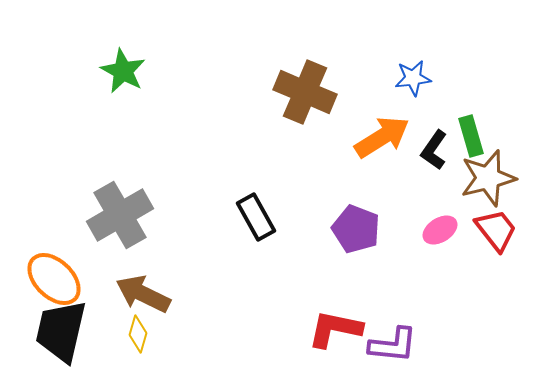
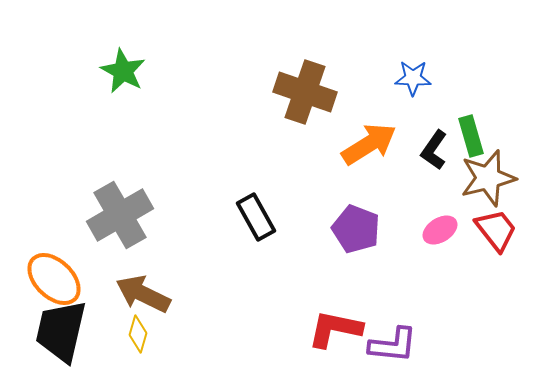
blue star: rotated 9 degrees clockwise
brown cross: rotated 4 degrees counterclockwise
orange arrow: moved 13 px left, 7 px down
